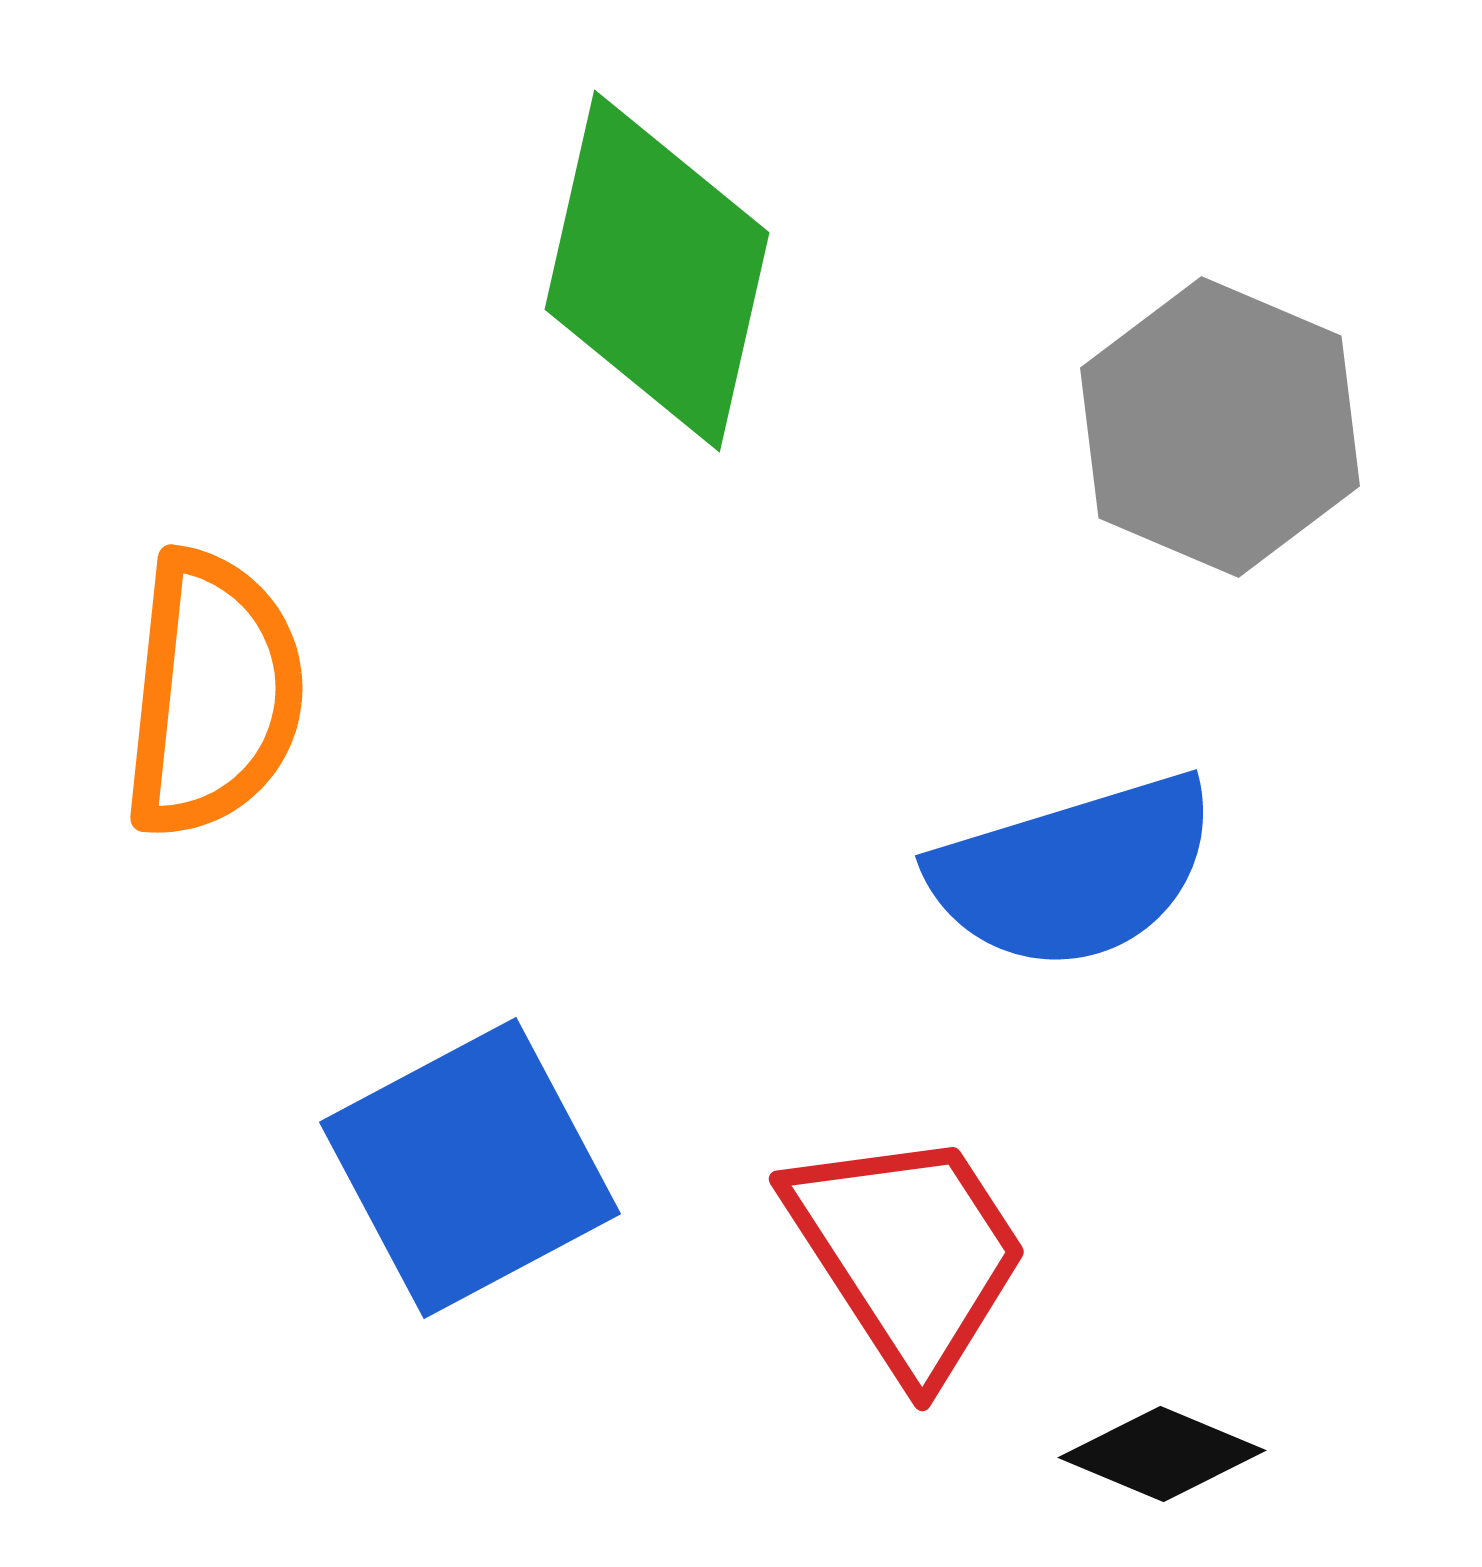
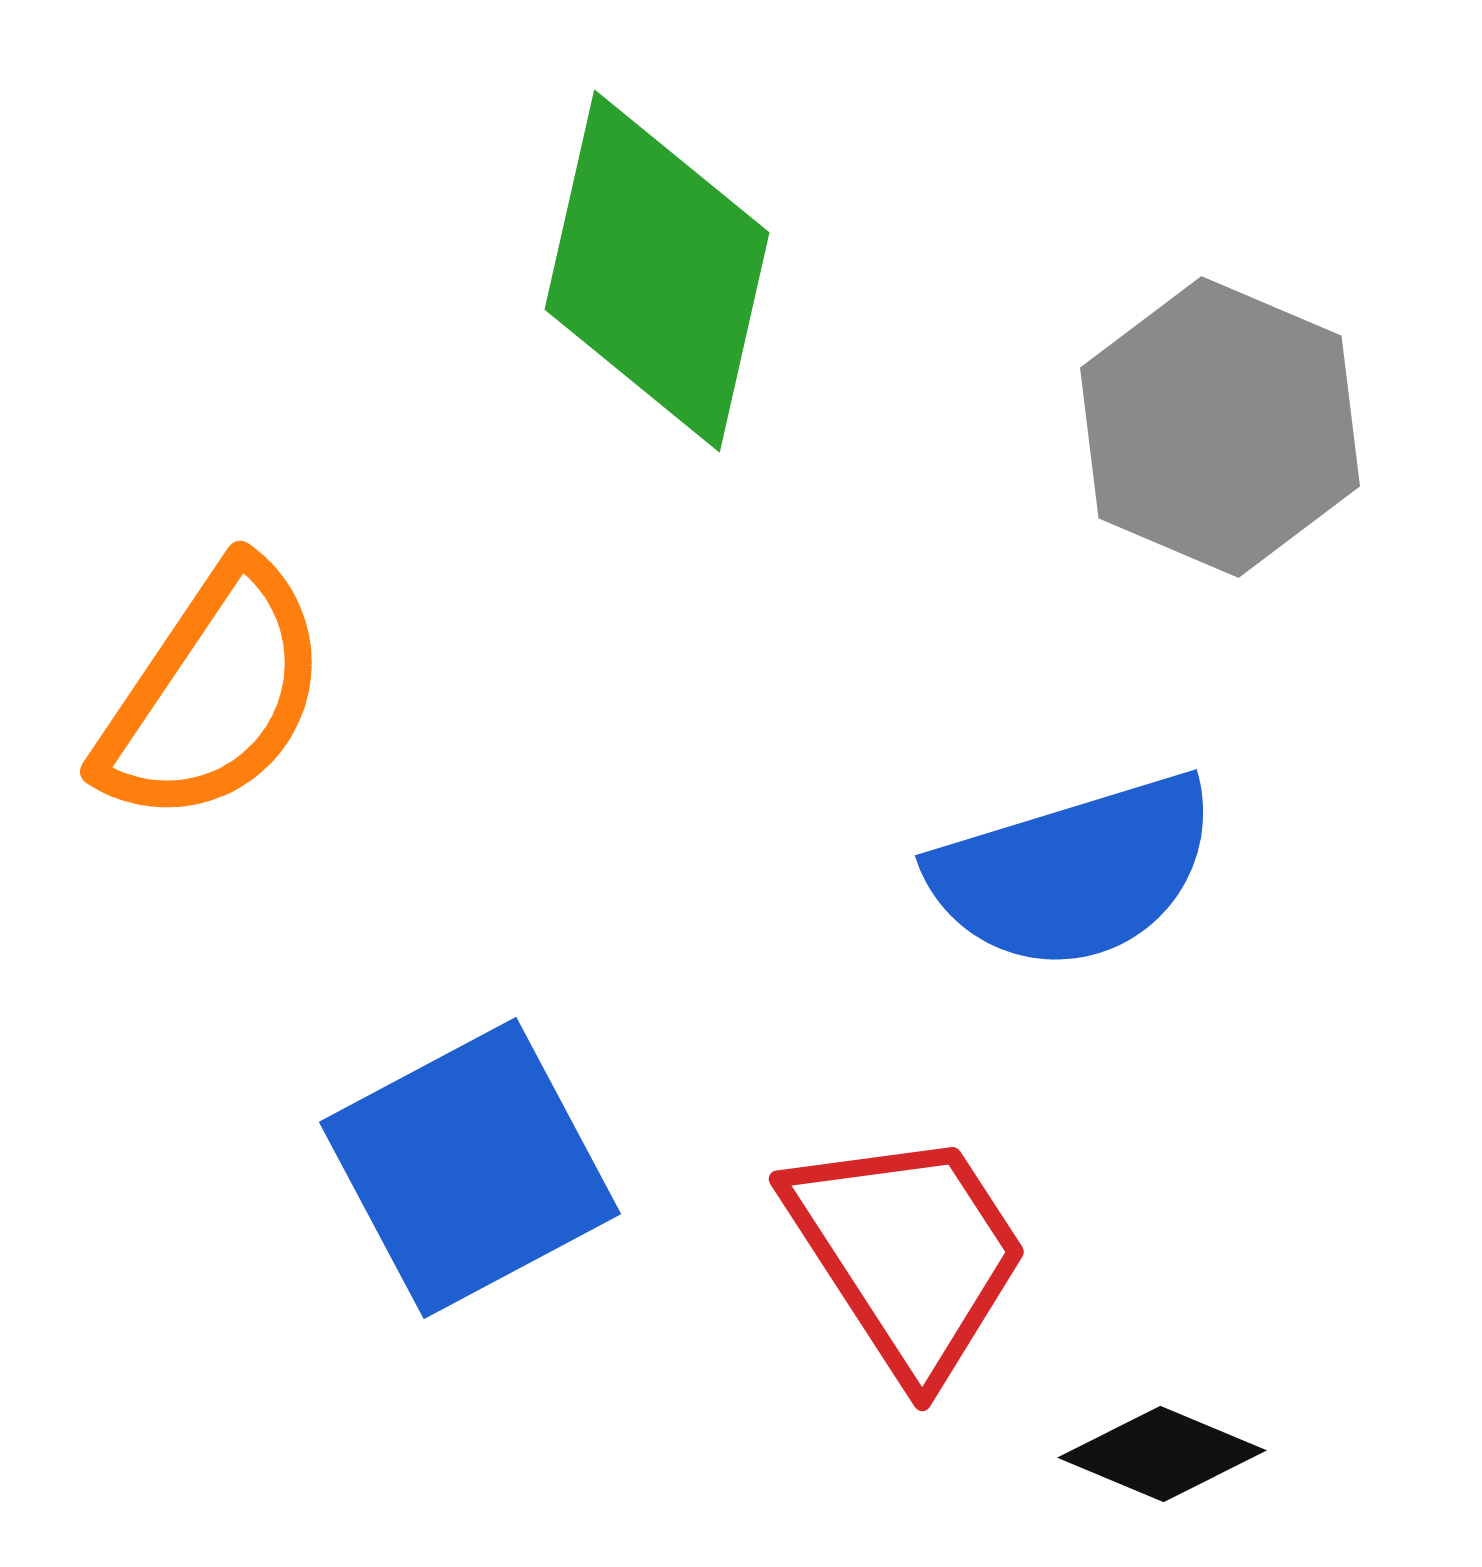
orange semicircle: rotated 28 degrees clockwise
